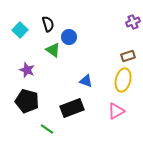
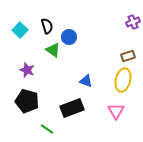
black semicircle: moved 1 px left, 2 px down
pink triangle: rotated 30 degrees counterclockwise
